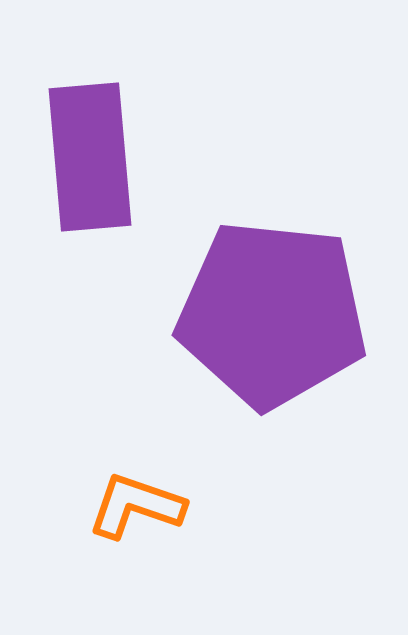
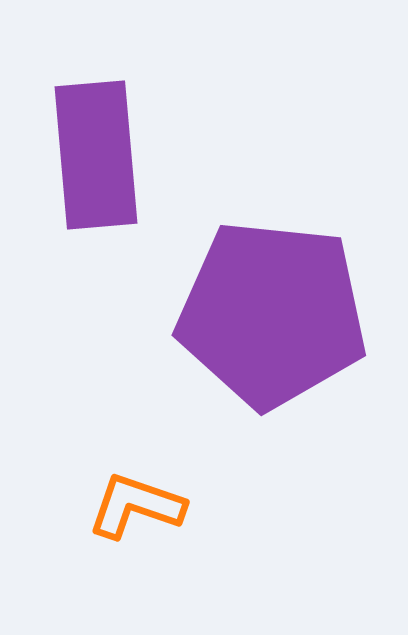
purple rectangle: moved 6 px right, 2 px up
